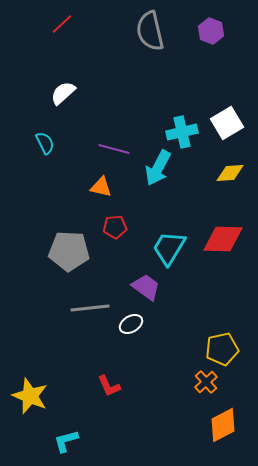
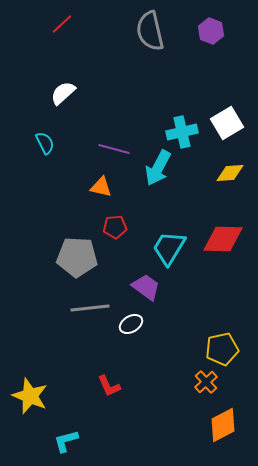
gray pentagon: moved 8 px right, 6 px down
